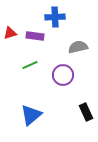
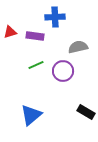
red triangle: moved 1 px up
green line: moved 6 px right
purple circle: moved 4 px up
black rectangle: rotated 36 degrees counterclockwise
